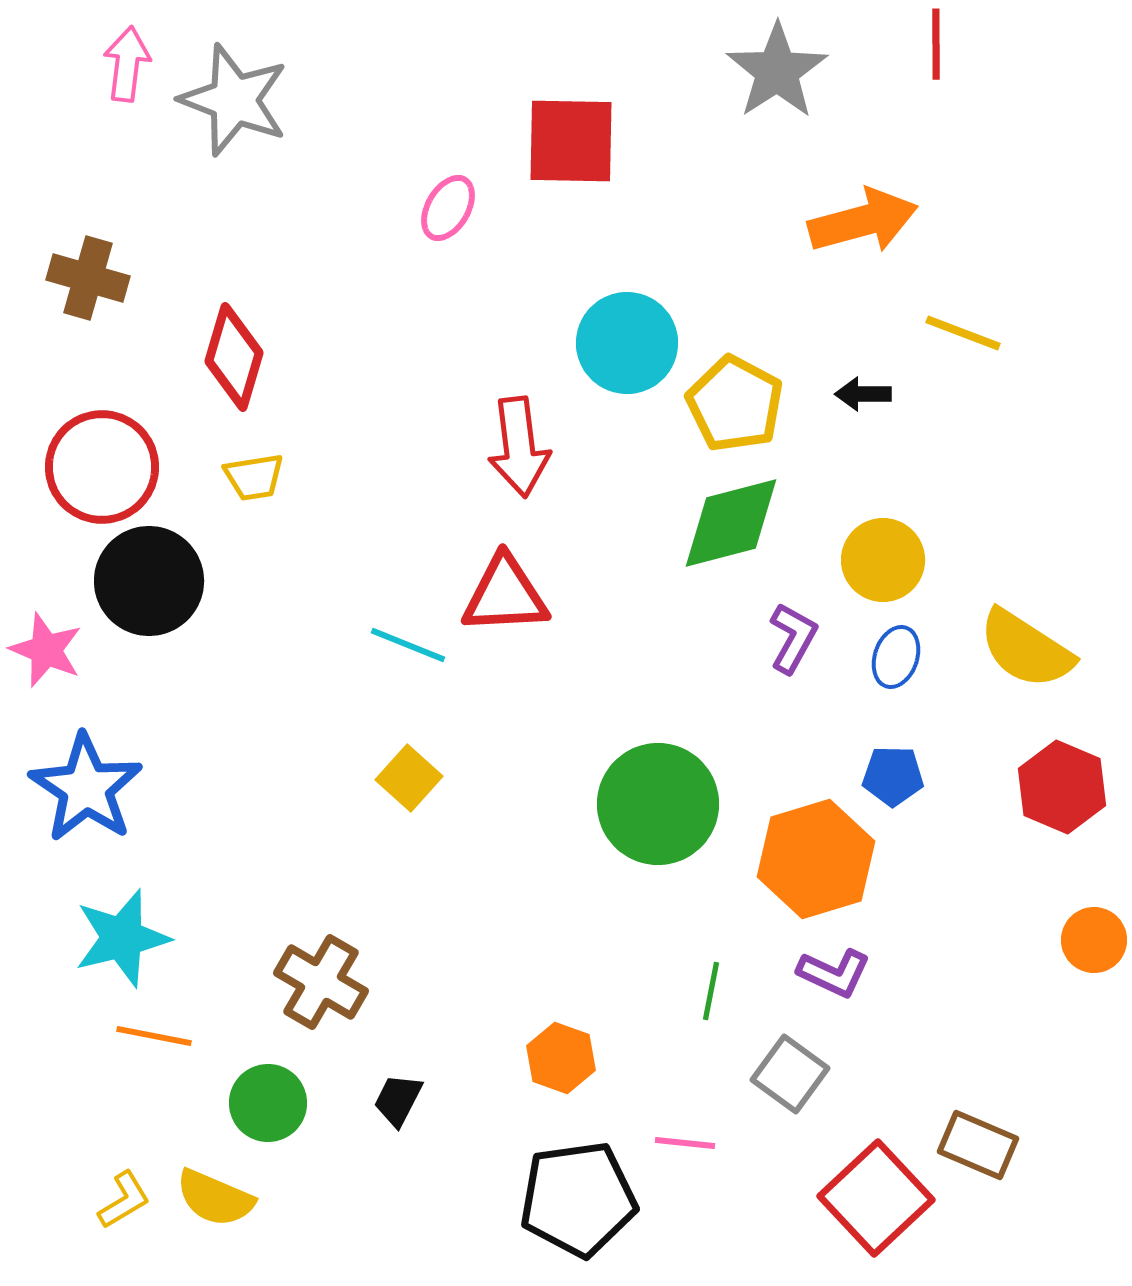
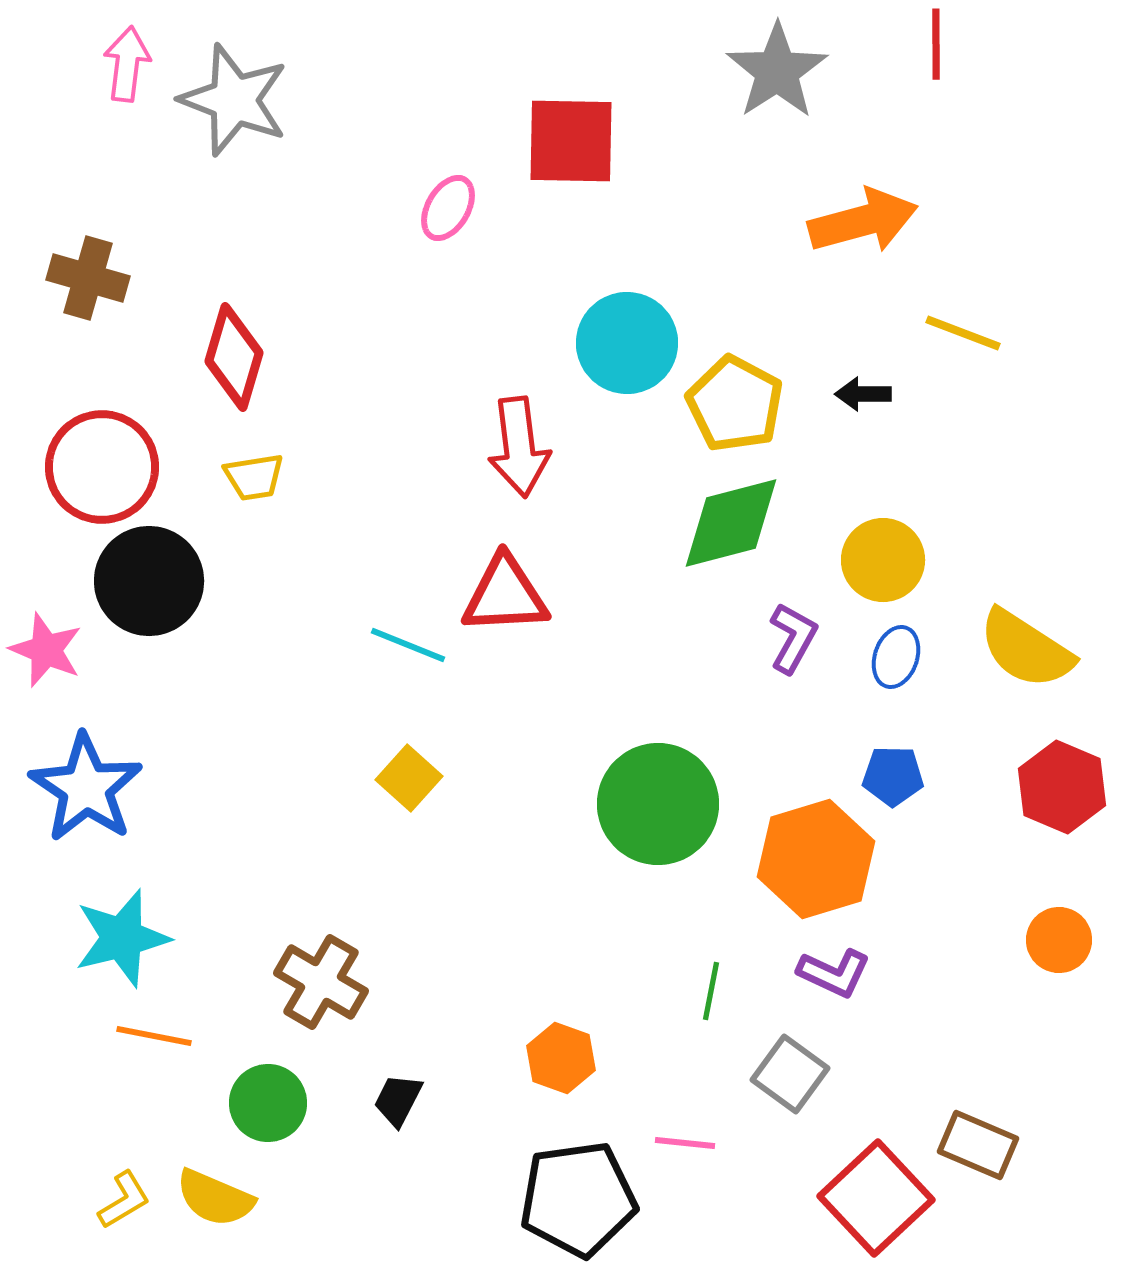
orange circle at (1094, 940): moved 35 px left
